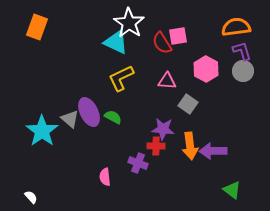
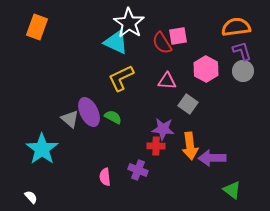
cyan star: moved 18 px down
purple arrow: moved 1 px left, 7 px down
purple cross: moved 7 px down
